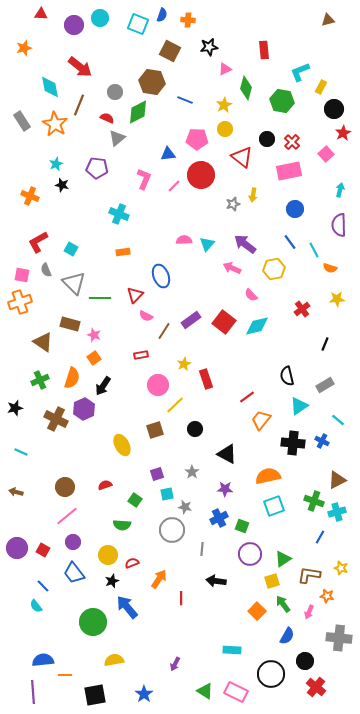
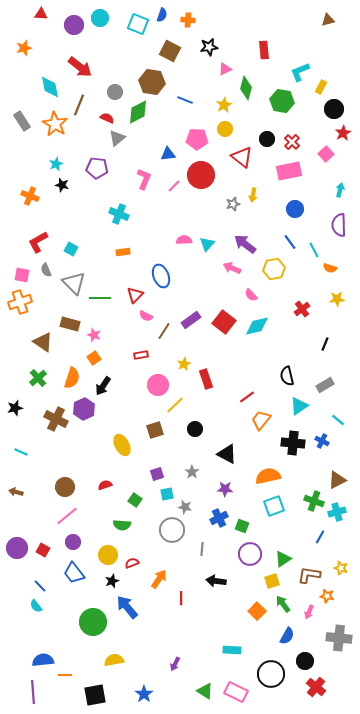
green cross at (40, 380): moved 2 px left, 2 px up; rotated 18 degrees counterclockwise
blue line at (43, 586): moved 3 px left
